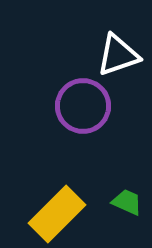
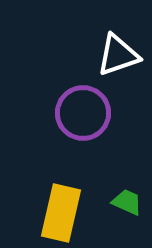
purple circle: moved 7 px down
yellow rectangle: moved 4 px right, 1 px up; rotated 32 degrees counterclockwise
